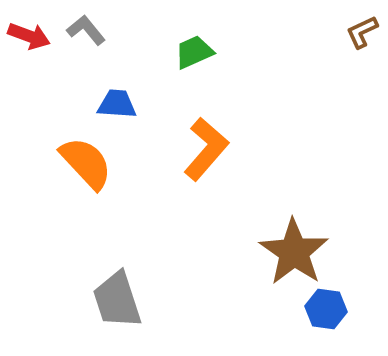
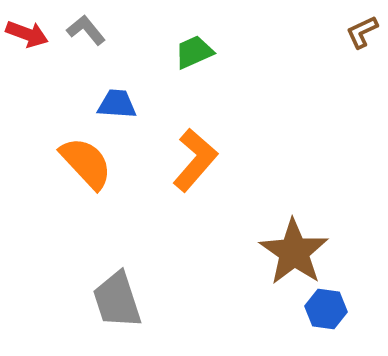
red arrow: moved 2 px left, 2 px up
orange L-shape: moved 11 px left, 11 px down
